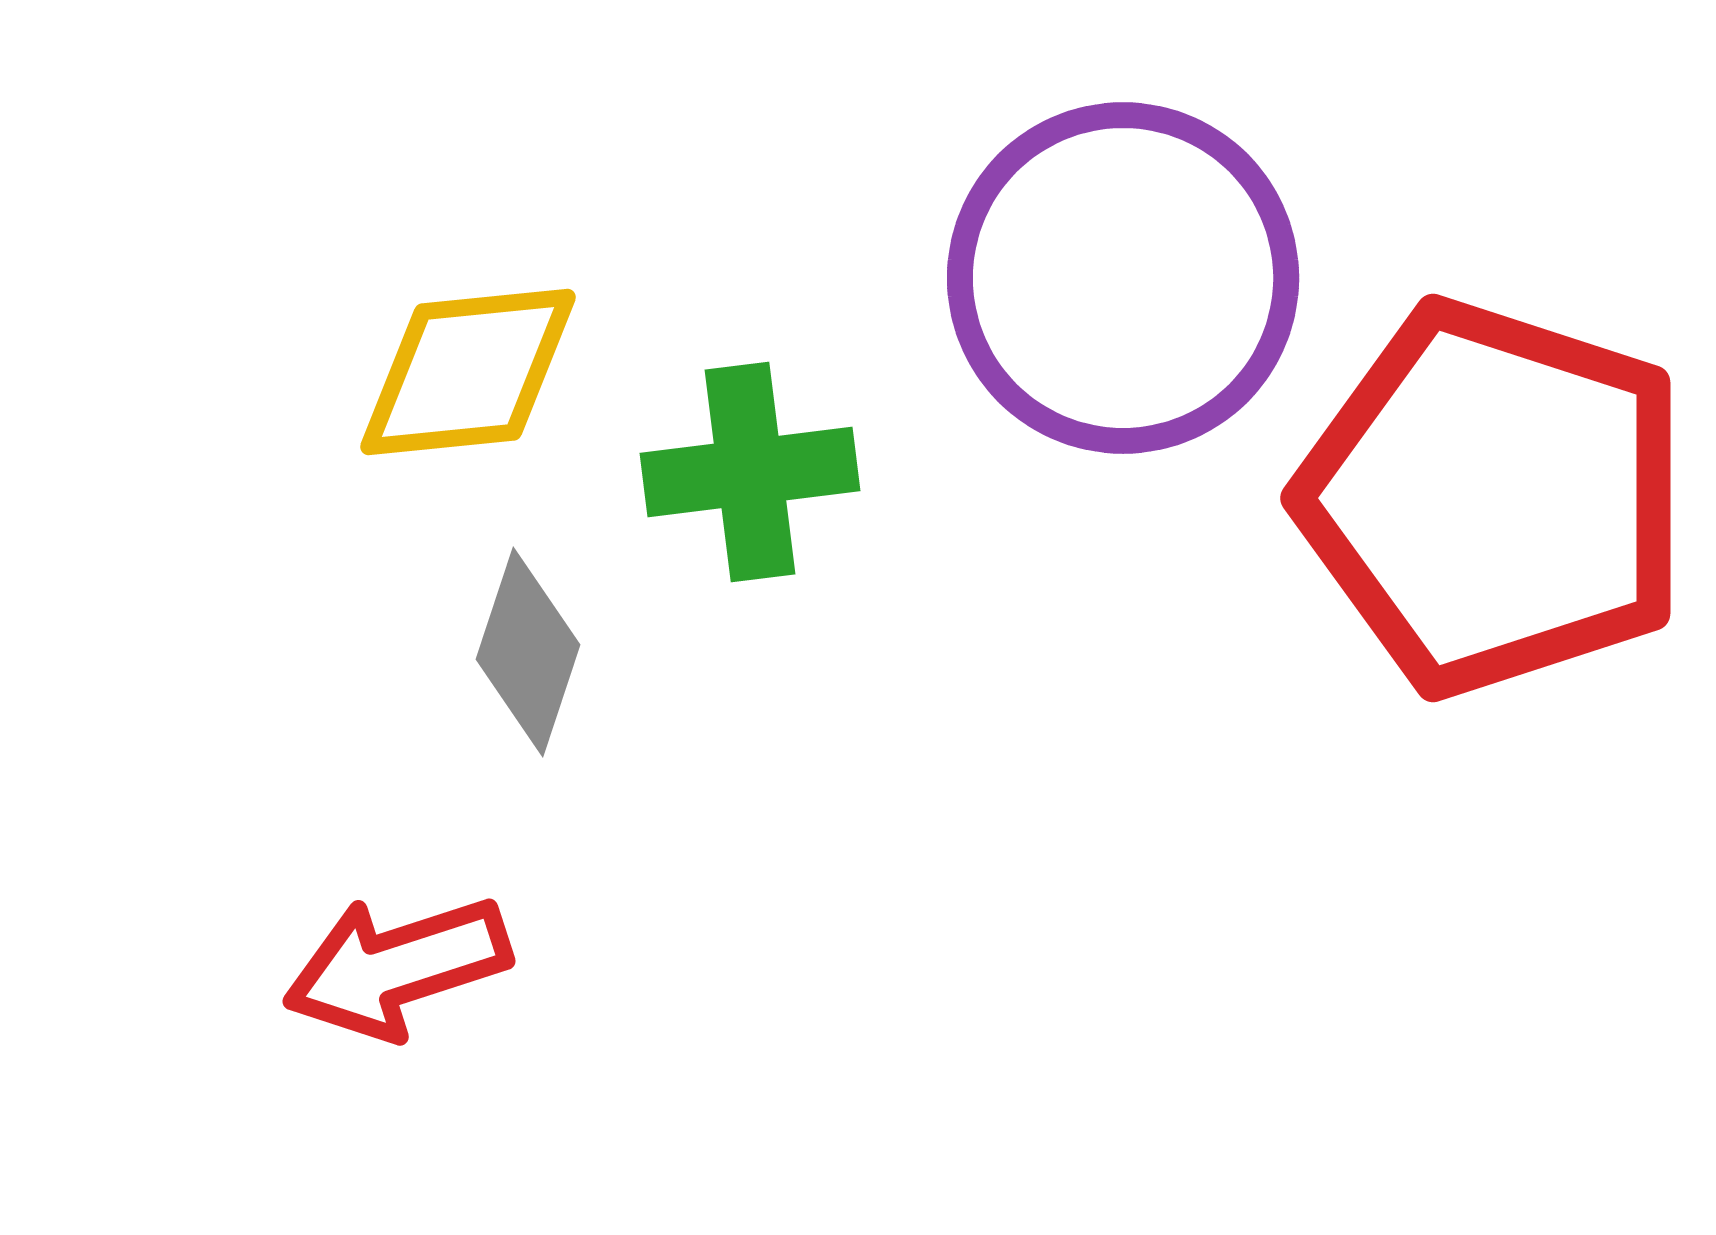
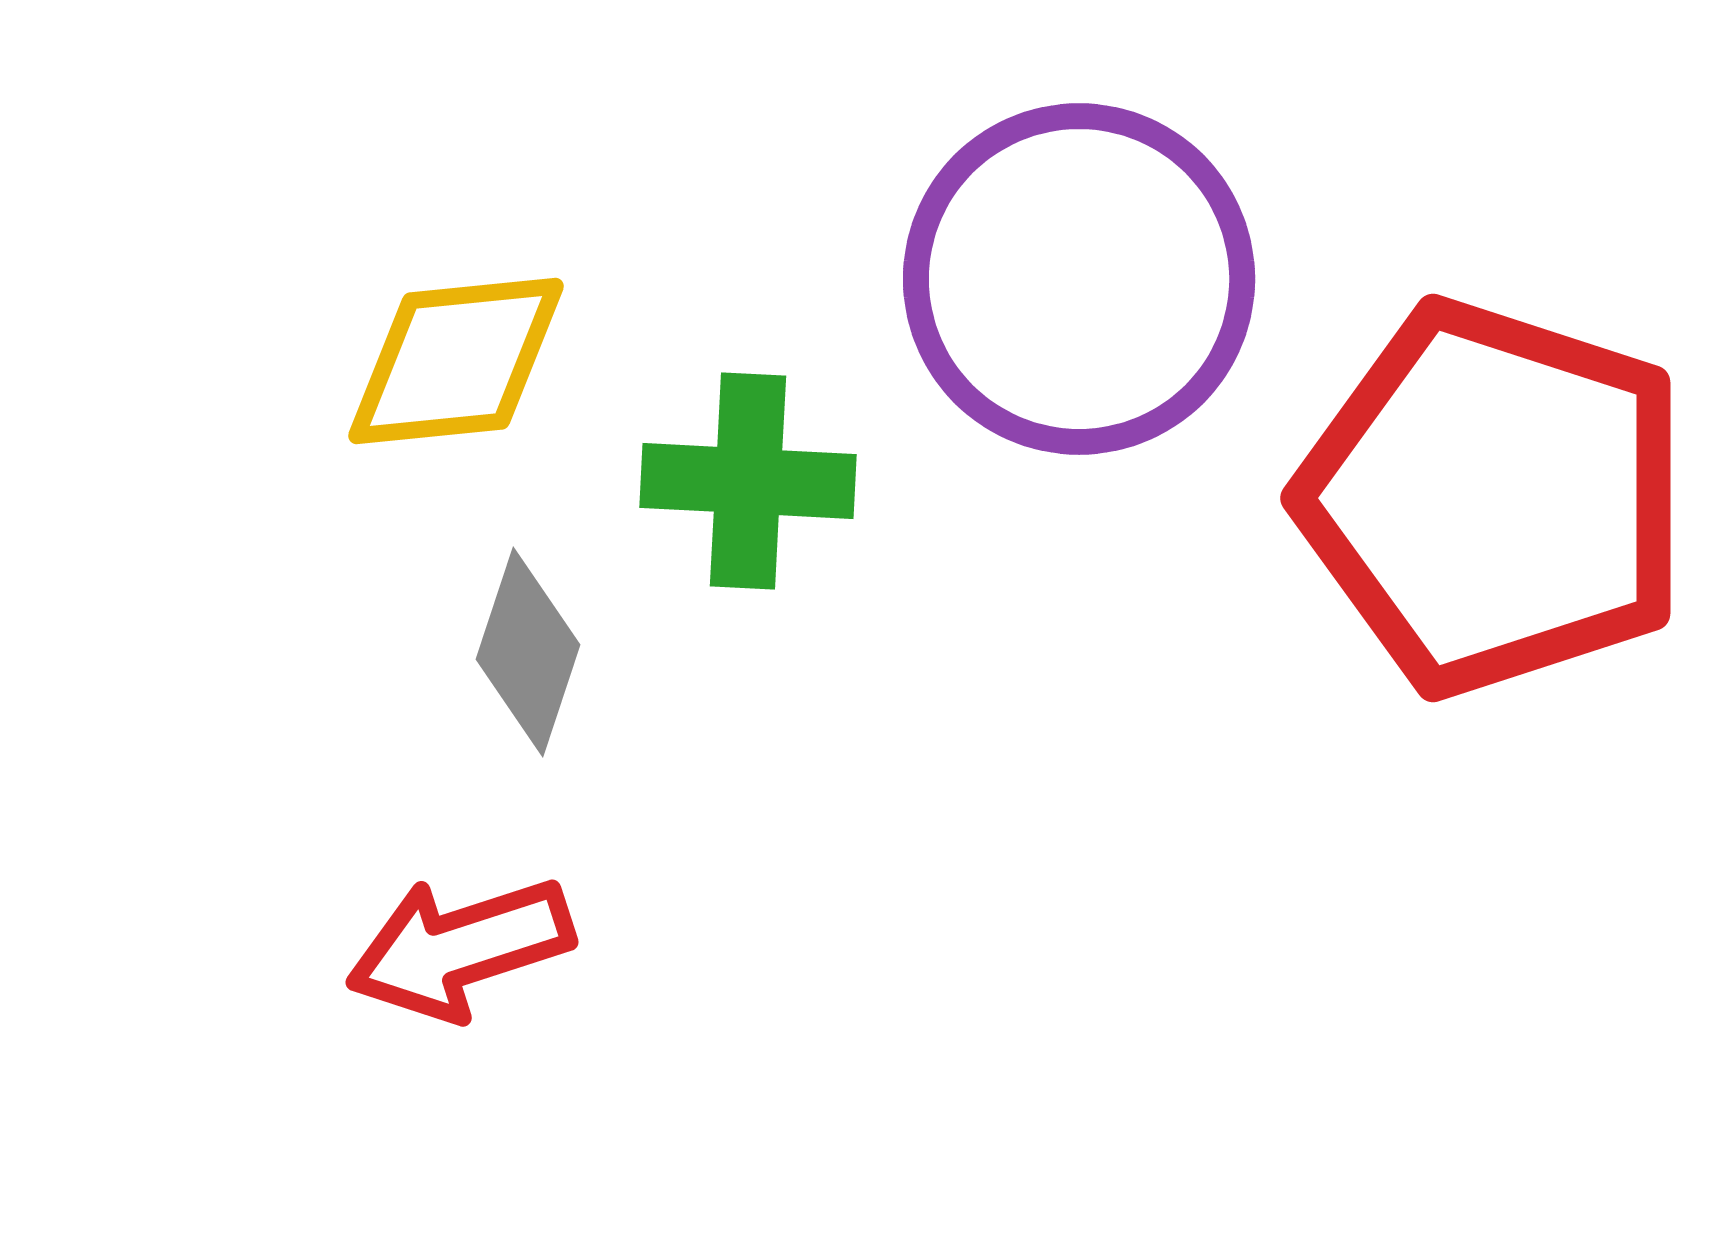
purple circle: moved 44 px left, 1 px down
yellow diamond: moved 12 px left, 11 px up
green cross: moved 2 px left, 9 px down; rotated 10 degrees clockwise
red arrow: moved 63 px right, 19 px up
